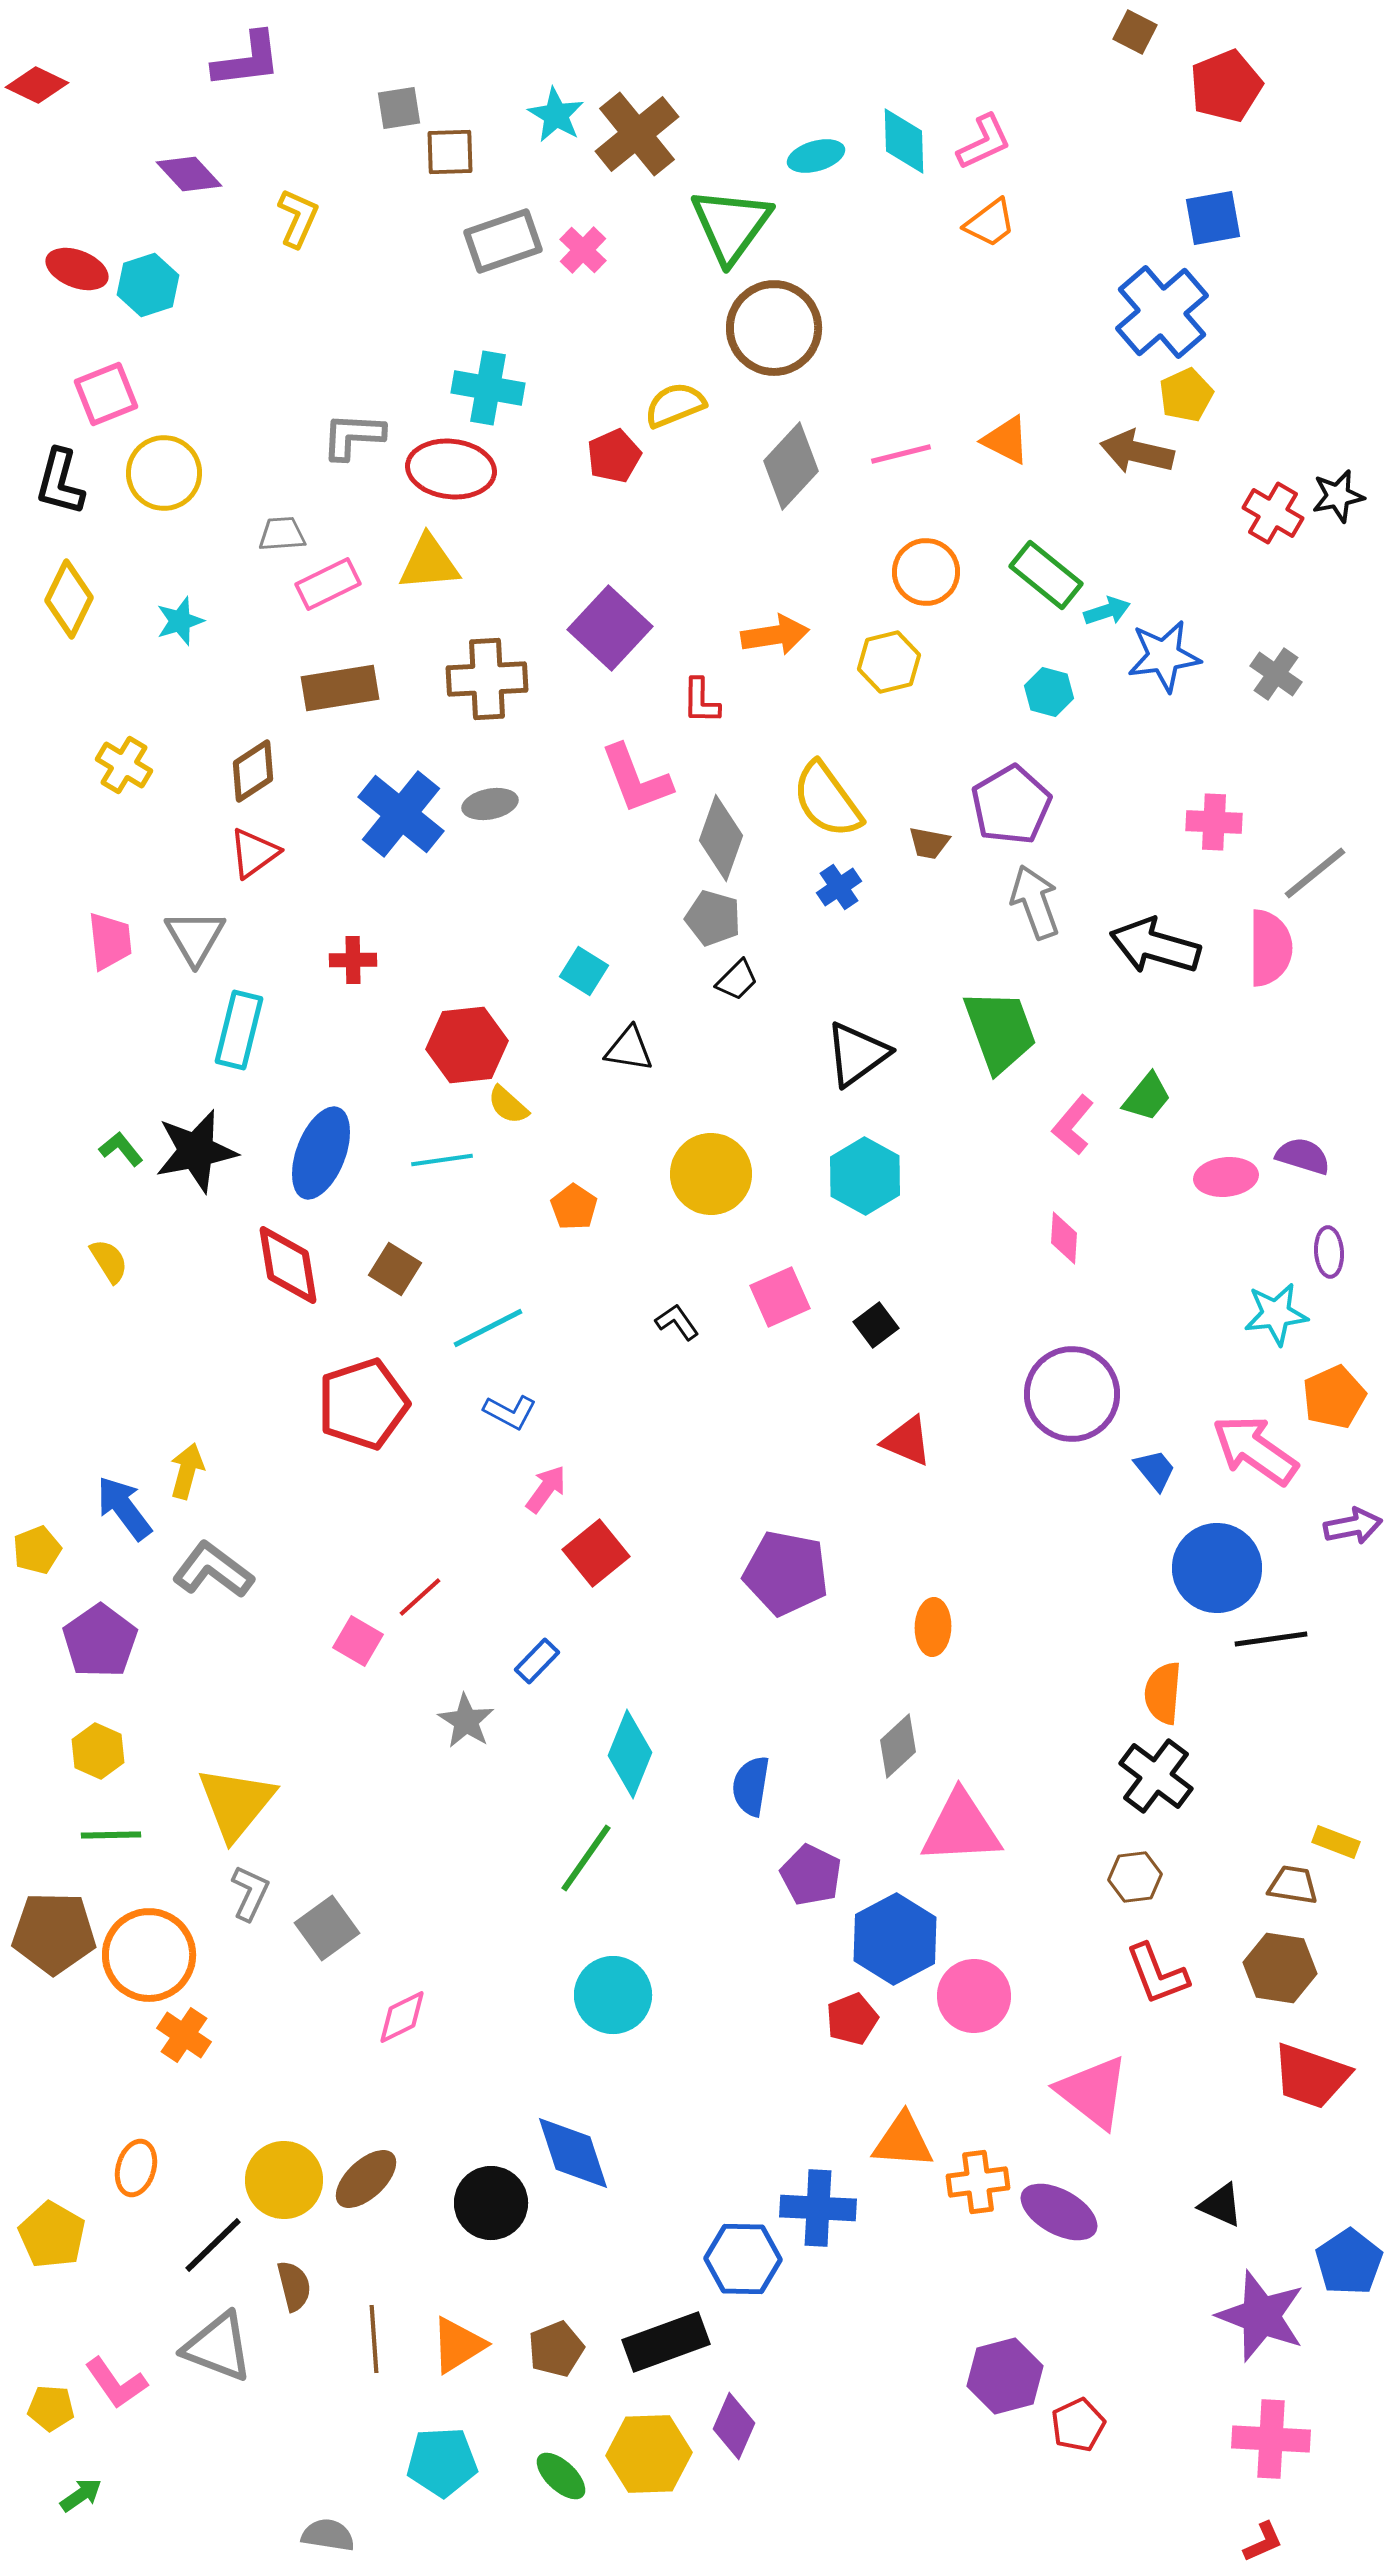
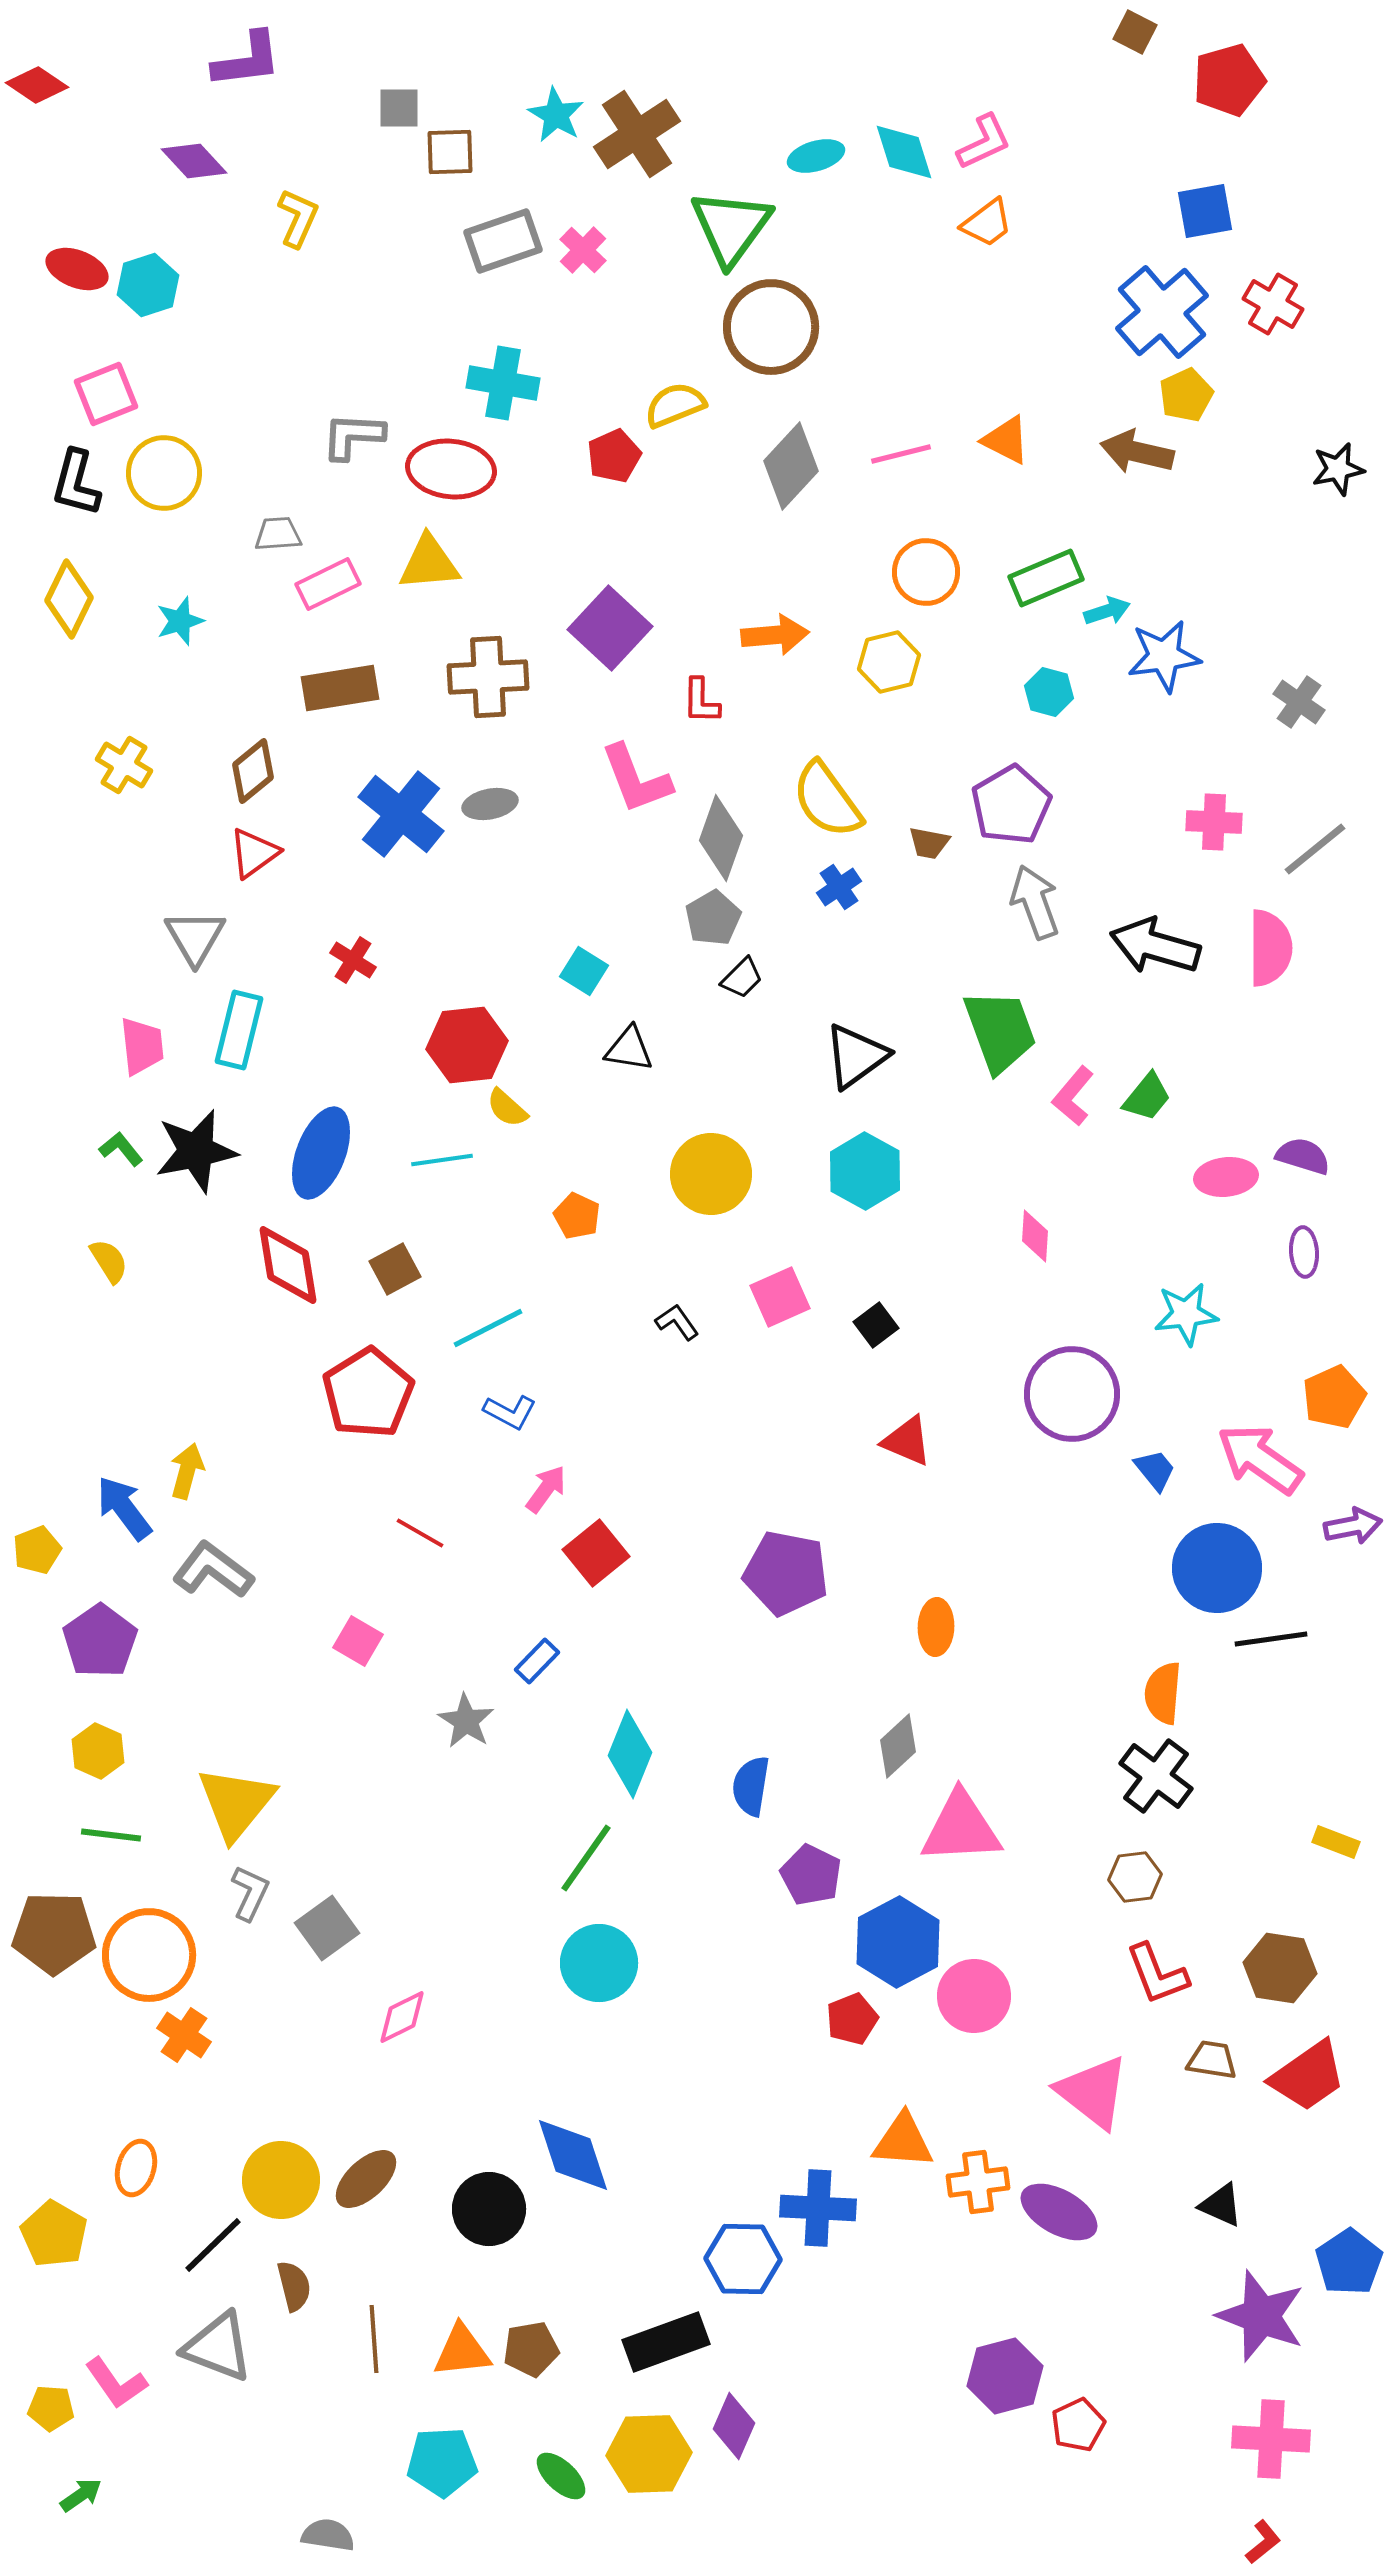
red diamond at (37, 85): rotated 8 degrees clockwise
red pentagon at (1226, 86): moved 3 px right, 6 px up; rotated 6 degrees clockwise
gray square at (399, 108): rotated 9 degrees clockwise
brown cross at (637, 134): rotated 6 degrees clockwise
cyan diamond at (904, 141): moved 11 px down; rotated 16 degrees counterclockwise
purple diamond at (189, 174): moved 5 px right, 13 px up
blue square at (1213, 218): moved 8 px left, 7 px up
orange trapezoid at (990, 223): moved 3 px left
green triangle at (731, 225): moved 2 px down
brown circle at (774, 328): moved 3 px left, 1 px up
cyan cross at (488, 388): moved 15 px right, 5 px up
black L-shape at (60, 482): moved 16 px right, 1 px down
black star at (1338, 496): moved 27 px up
red cross at (1273, 513): moved 209 px up
gray trapezoid at (282, 534): moved 4 px left
green rectangle at (1046, 575): moved 3 px down; rotated 62 degrees counterclockwise
orange arrow at (775, 635): rotated 4 degrees clockwise
gray cross at (1276, 674): moved 23 px right, 28 px down
brown cross at (487, 679): moved 1 px right, 2 px up
brown diamond at (253, 771): rotated 6 degrees counterclockwise
gray line at (1315, 873): moved 24 px up
gray pentagon at (713, 918): rotated 26 degrees clockwise
pink trapezoid at (110, 941): moved 32 px right, 105 px down
red cross at (353, 960): rotated 33 degrees clockwise
black trapezoid at (737, 980): moved 5 px right, 2 px up
black triangle at (857, 1054): moved 1 px left, 2 px down
yellow semicircle at (508, 1105): moved 1 px left, 3 px down
pink L-shape at (1073, 1125): moved 29 px up
cyan hexagon at (865, 1176): moved 5 px up
orange pentagon at (574, 1207): moved 3 px right, 9 px down; rotated 9 degrees counterclockwise
pink diamond at (1064, 1238): moved 29 px left, 2 px up
purple ellipse at (1329, 1252): moved 25 px left
brown square at (395, 1269): rotated 30 degrees clockwise
cyan star at (1276, 1314): moved 90 px left
red pentagon at (363, 1404): moved 5 px right, 11 px up; rotated 14 degrees counterclockwise
pink arrow at (1255, 1450): moved 5 px right, 9 px down
red line at (420, 1597): moved 64 px up; rotated 72 degrees clockwise
orange ellipse at (933, 1627): moved 3 px right
green line at (111, 1835): rotated 8 degrees clockwise
brown trapezoid at (1293, 1885): moved 81 px left, 175 px down
blue hexagon at (895, 1939): moved 3 px right, 3 px down
cyan circle at (613, 1995): moved 14 px left, 32 px up
red trapezoid at (1311, 2076): moved 3 px left; rotated 54 degrees counterclockwise
blue diamond at (573, 2153): moved 2 px down
yellow circle at (284, 2180): moved 3 px left
black circle at (491, 2203): moved 2 px left, 6 px down
yellow pentagon at (52, 2235): moved 2 px right, 1 px up
orange triangle at (458, 2345): moved 4 px right, 6 px down; rotated 26 degrees clockwise
brown pentagon at (556, 2349): moved 25 px left; rotated 12 degrees clockwise
red L-shape at (1263, 2542): rotated 15 degrees counterclockwise
